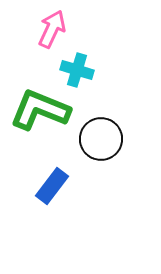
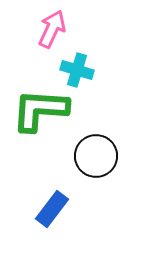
green L-shape: rotated 18 degrees counterclockwise
black circle: moved 5 px left, 17 px down
blue rectangle: moved 23 px down
